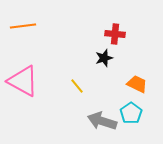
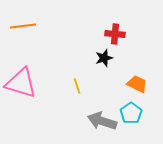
pink triangle: moved 2 px left, 2 px down; rotated 12 degrees counterclockwise
yellow line: rotated 21 degrees clockwise
